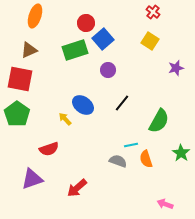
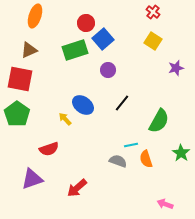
yellow square: moved 3 px right
